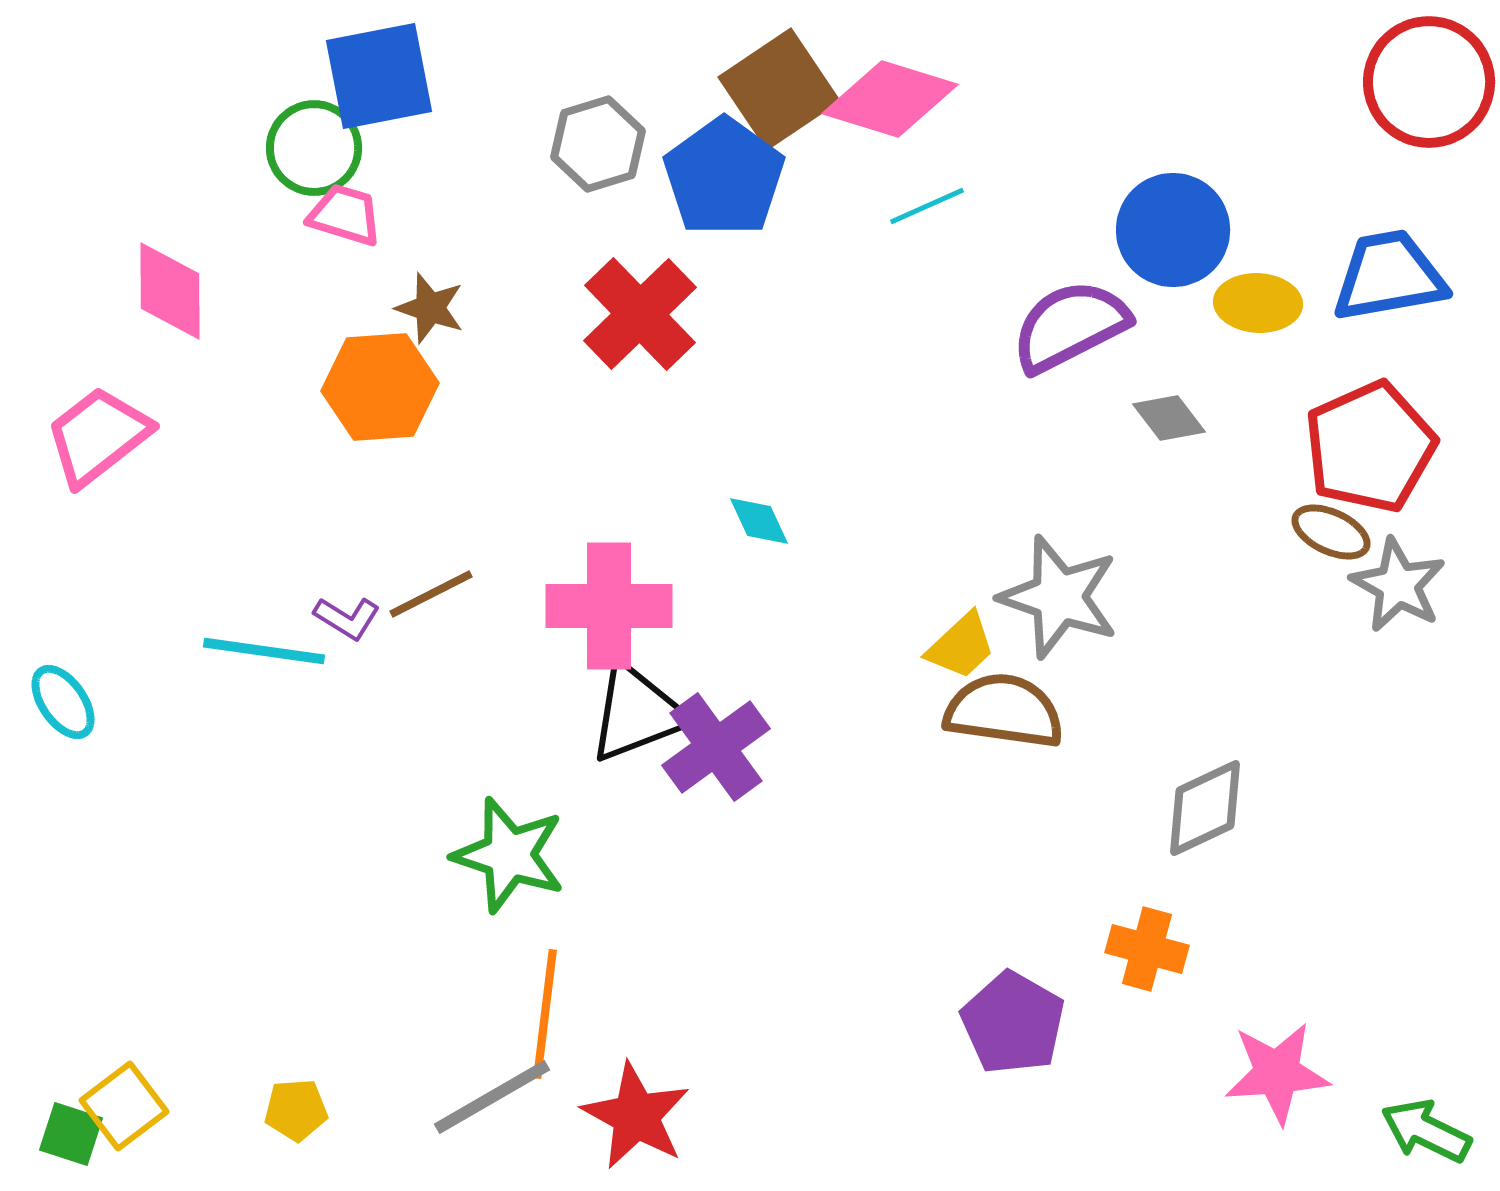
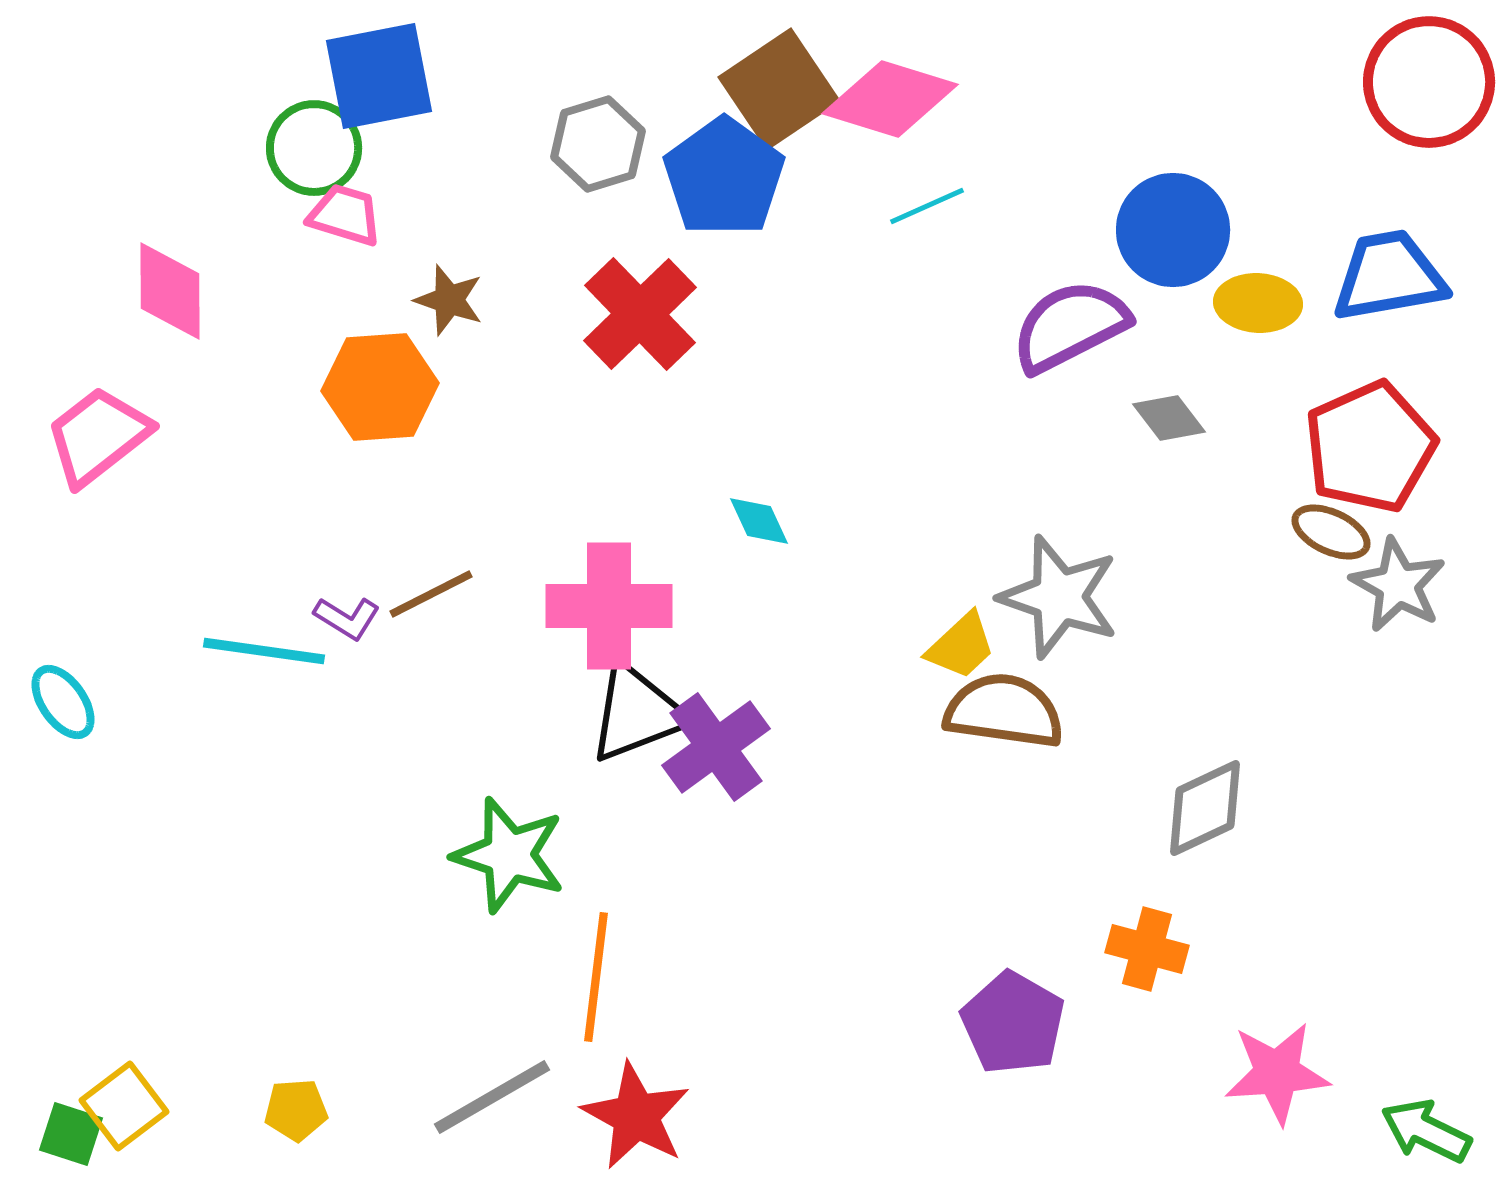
brown star at (430, 308): moved 19 px right, 8 px up
orange line at (545, 1014): moved 51 px right, 37 px up
